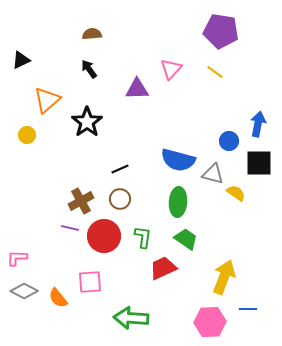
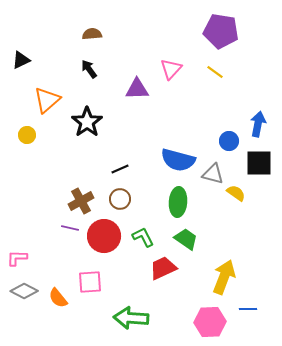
green L-shape: rotated 35 degrees counterclockwise
